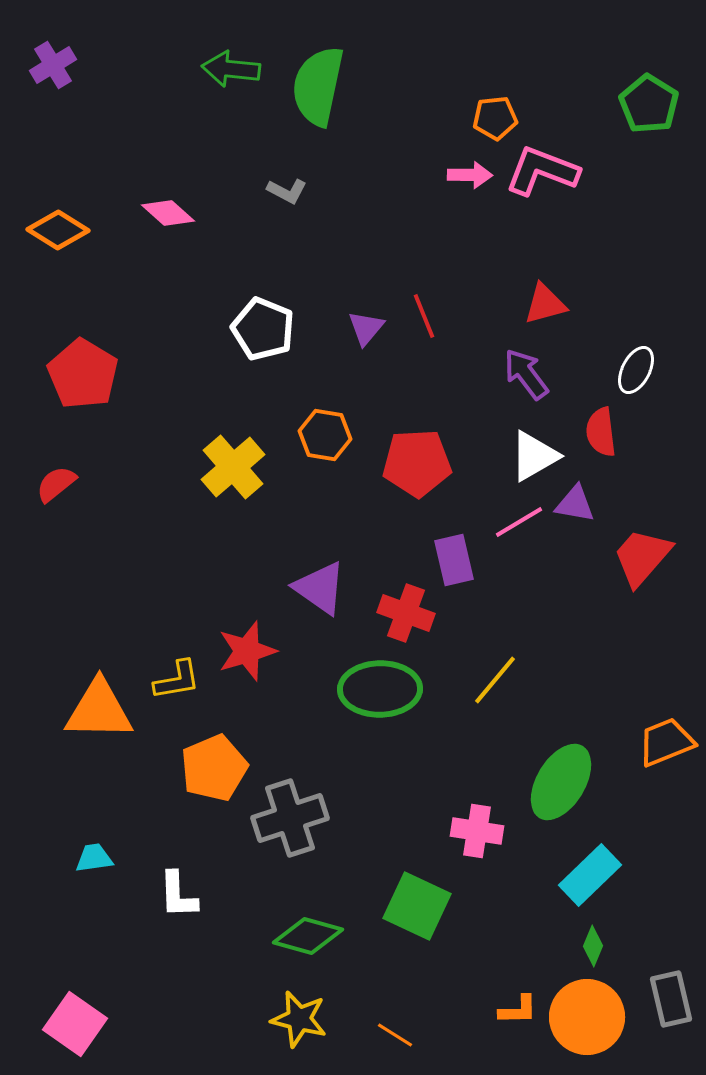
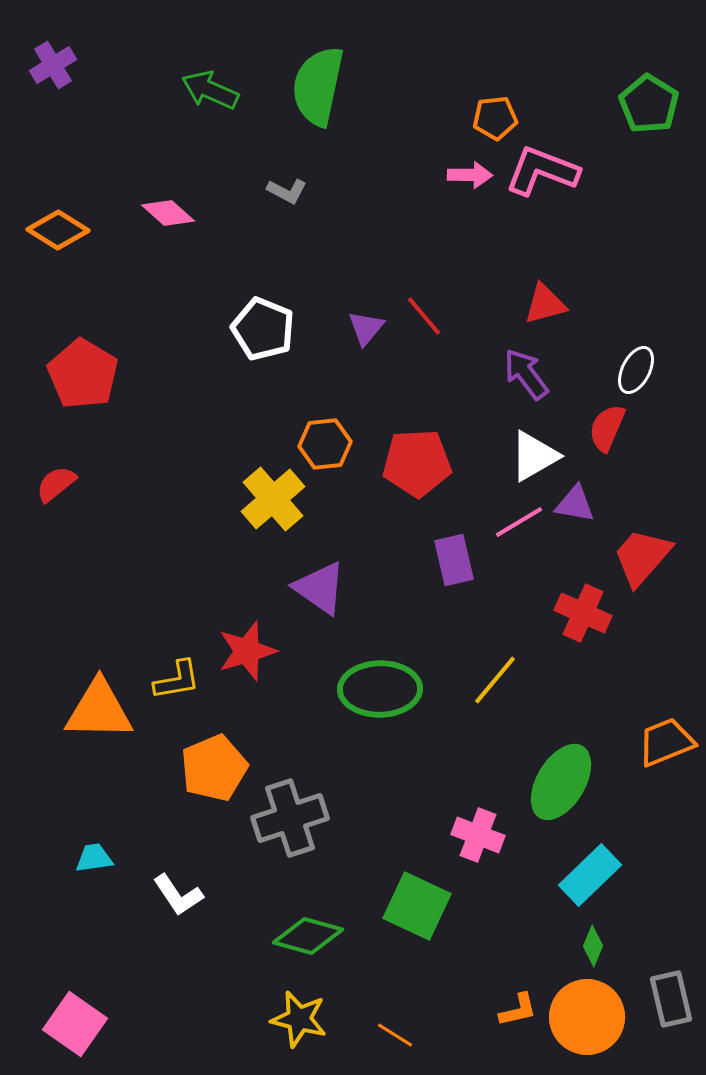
green arrow at (231, 69): moved 21 px left, 21 px down; rotated 18 degrees clockwise
red line at (424, 316): rotated 18 degrees counterclockwise
red semicircle at (601, 432): moved 6 px right, 4 px up; rotated 30 degrees clockwise
orange hexagon at (325, 435): moved 9 px down; rotated 15 degrees counterclockwise
yellow cross at (233, 467): moved 40 px right, 32 px down
red cross at (406, 613): moved 177 px right; rotated 4 degrees clockwise
pink cross at (477, 831): moved 1 px right, 4 px down; rotated 12 degrees clockwise
white L-shape at (178, 895): rotated 32 degrees counterclockwise
orange L-shape at (518, 1010): rotated 12 degrees counterclockwise
